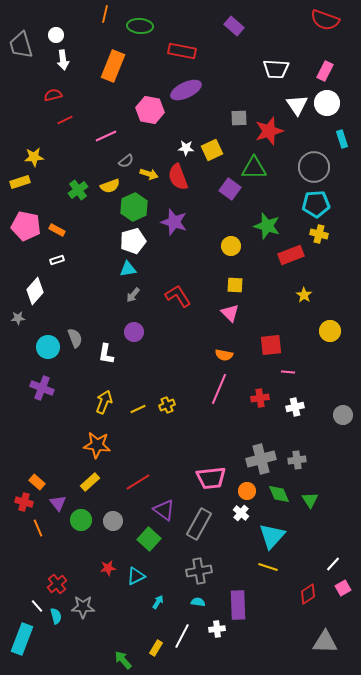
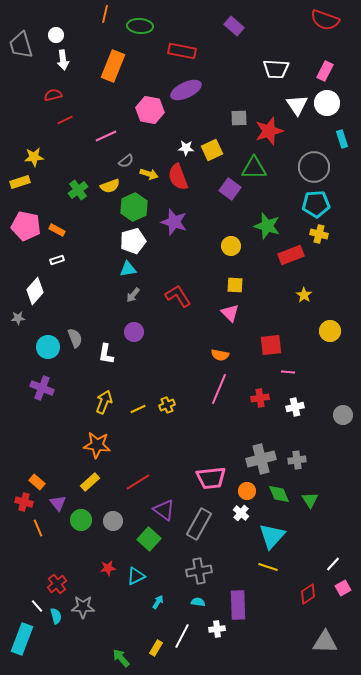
orange semicircle at (224, 355): moved 4 px left
green arrow at (123, 660): moved 2 px left, 2 px up
